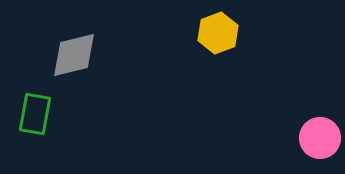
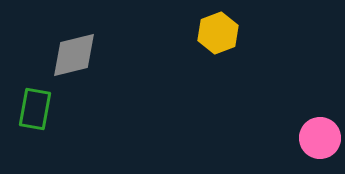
green rectangle: moved 5 px up
